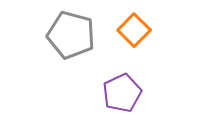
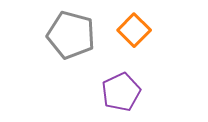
purple pentagon: moved 1 px left, 1 px up
